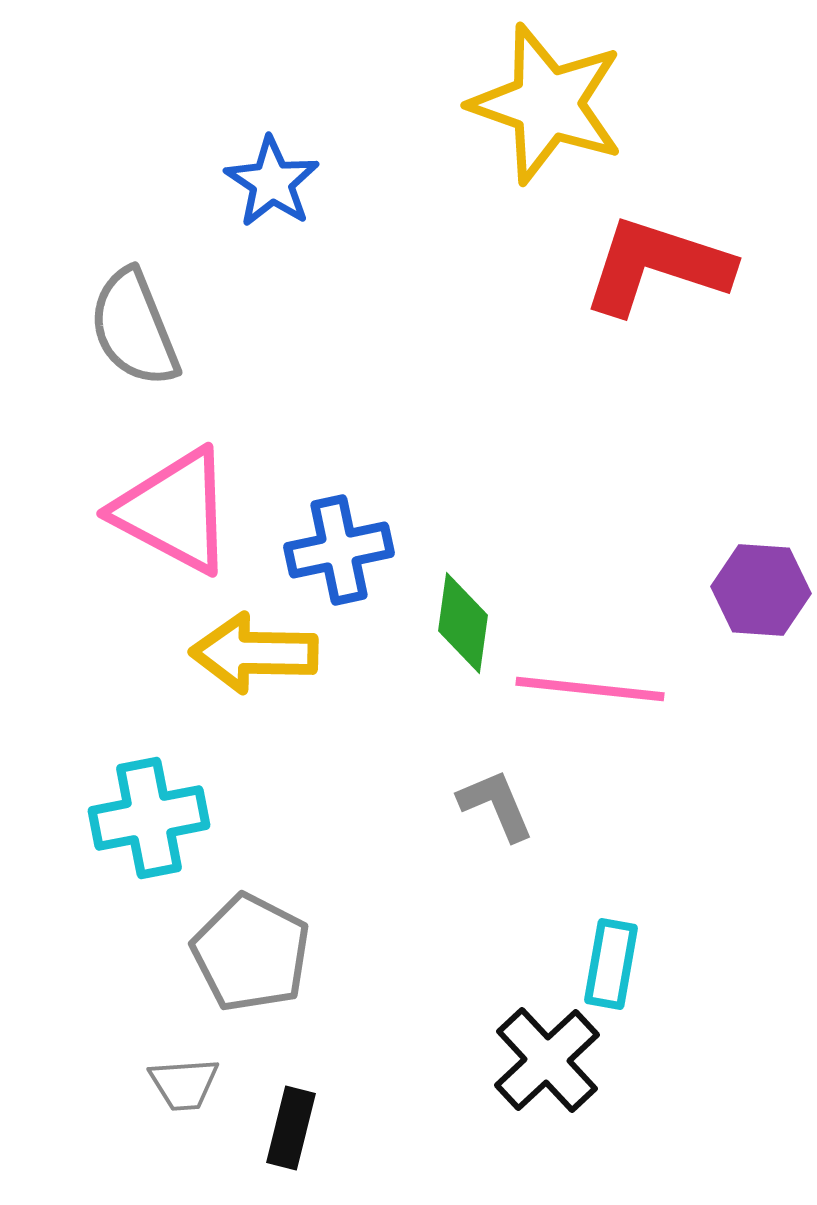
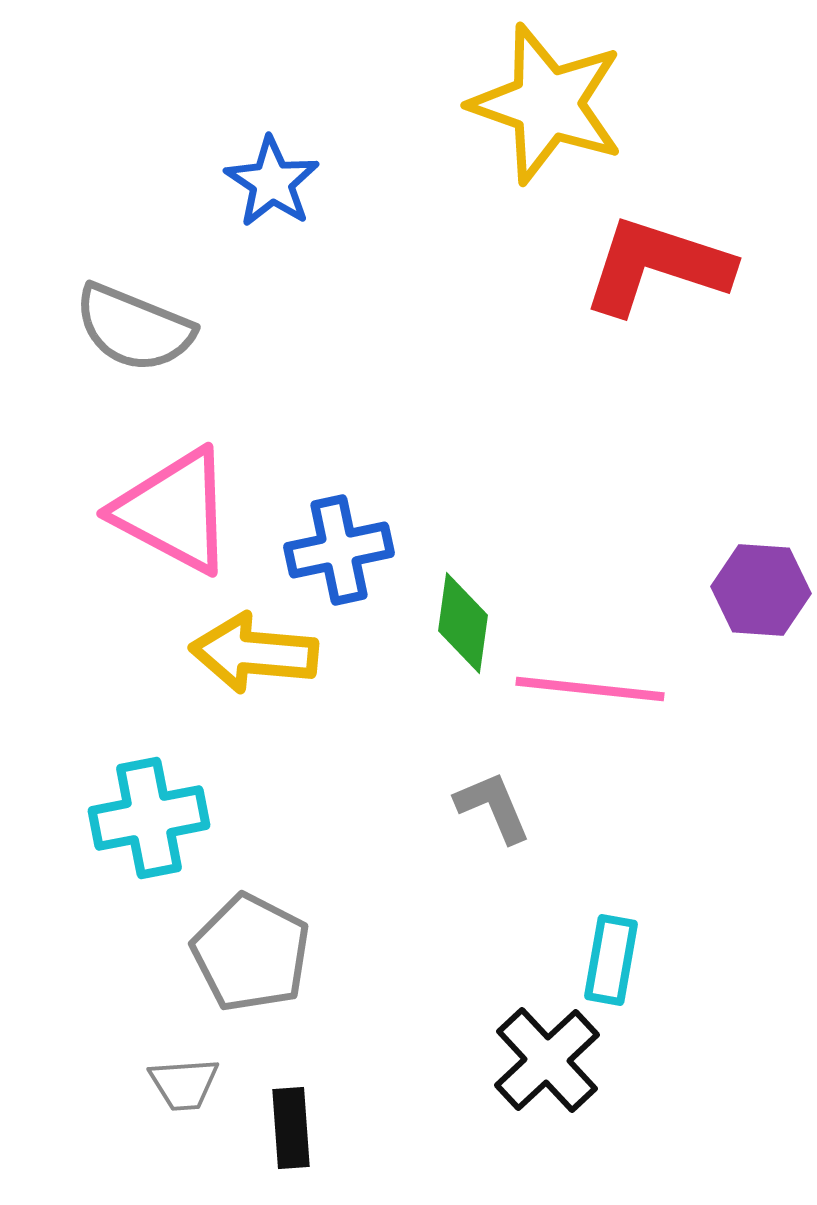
gray semicircle: rotated 46 degrees counterclockwise
yellow arrow: rotated 4 degrees clockwise
gray L-shape: moved 3 px left, 2 px down
cyan rectangle: moved 4 px up
black rectangle: rotated 18 degrees counterclockwise
